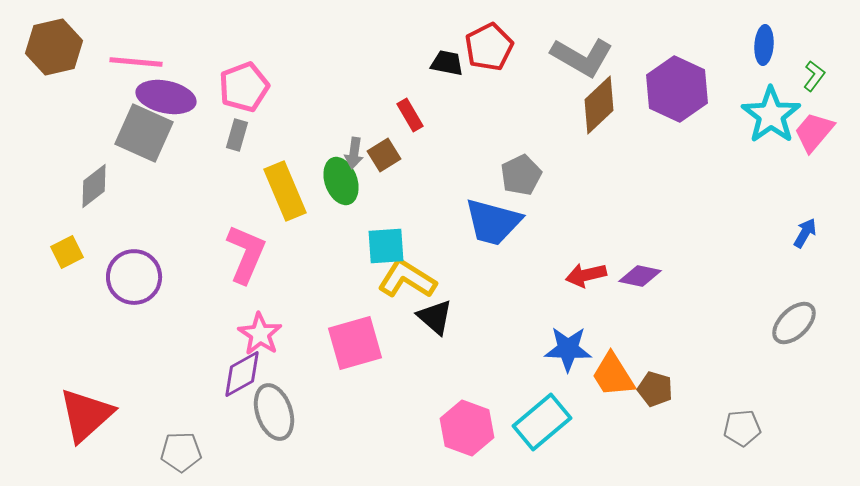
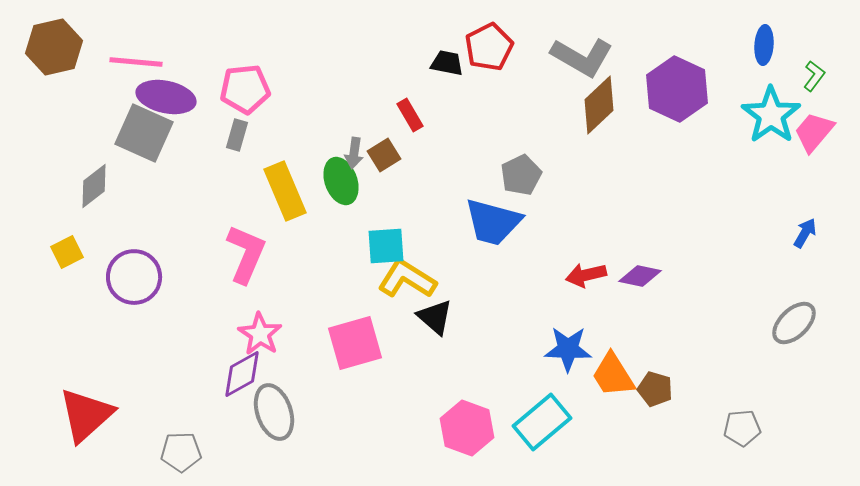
pink pentagon at (244, 87): moved 1 px right, 2 px down; rotated 15 degrees clockwise
